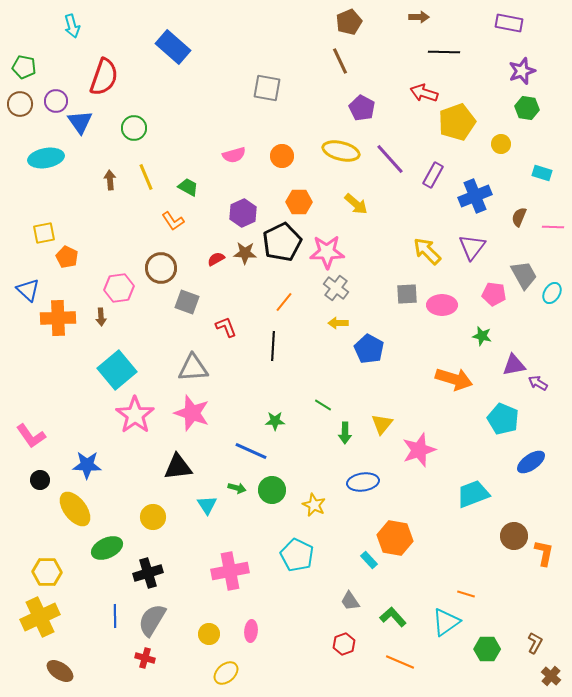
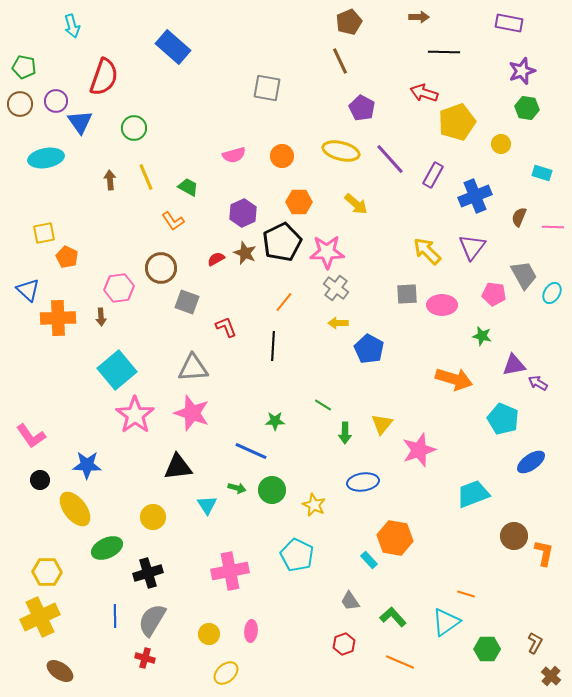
brown star at (245, 253): rotated 20 degrees clockwise
